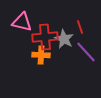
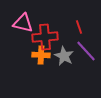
pink triangle: moved 1 px right, 1 px down
red line: moved 1 px left
gray star: moved 17 px down
purple line: moved 1 px up
